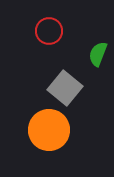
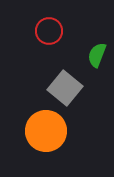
green semicircle: moved 1 px left, 1 px down
orange circle: moved 3 px left, 1 px down
